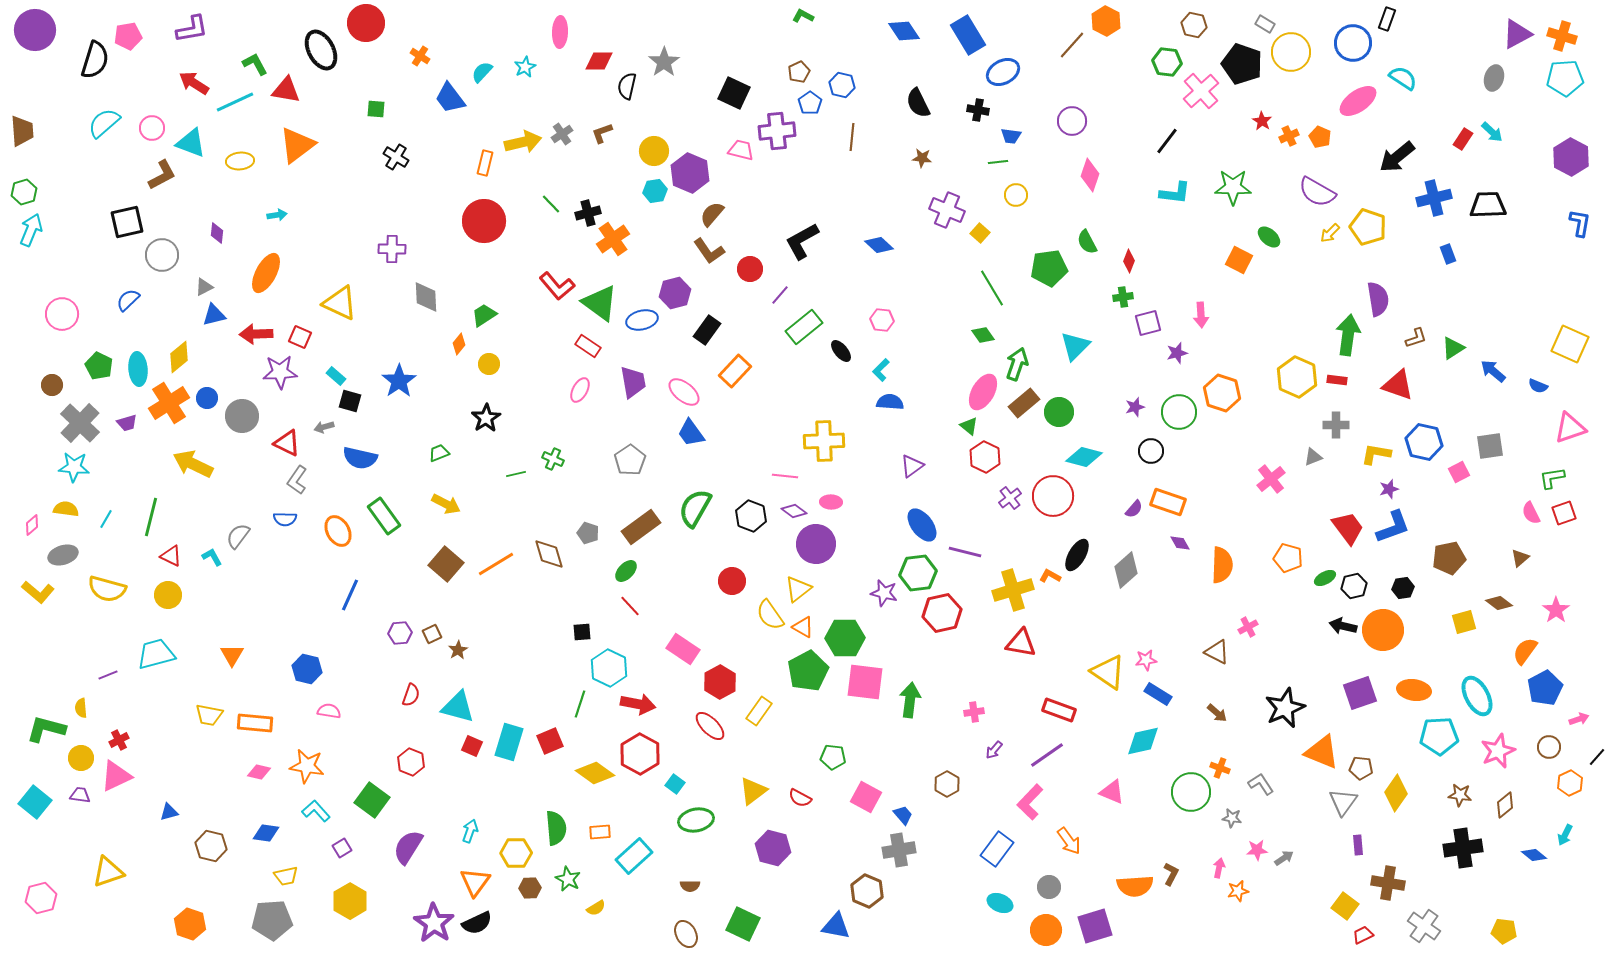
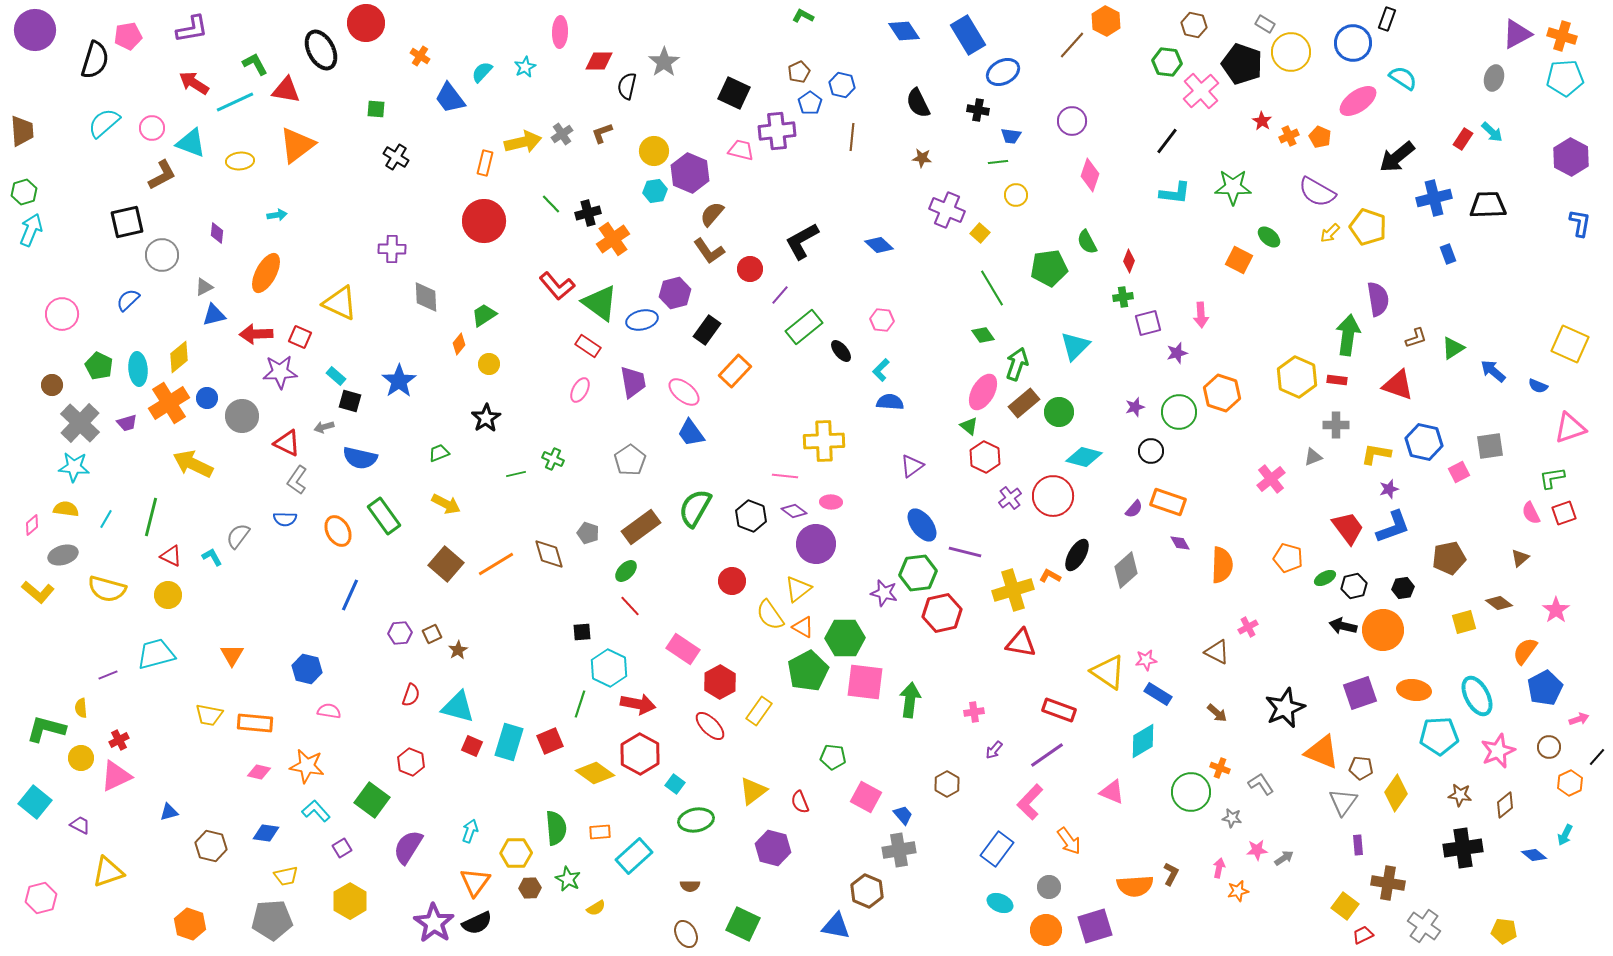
cyan diamond at (1143, 741): rotated 18 degrees counterclockwise
purple trapezoid at (80, 795): moved 30 px down; rotated 20 degrees clockwise
red semicircle at (800, 798): moved 4 px down; rotated 40 degrees clockwise
